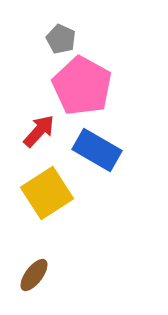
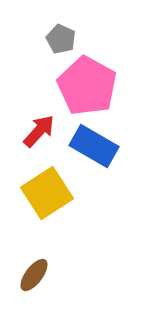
pink pentagon: moved 5 px right
blue rectangle: moved 3 px left, 4 px up
